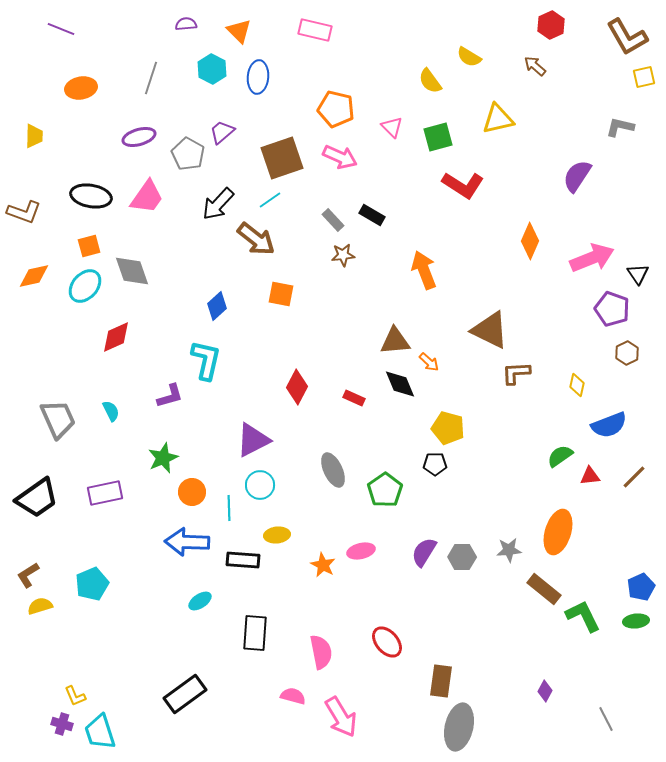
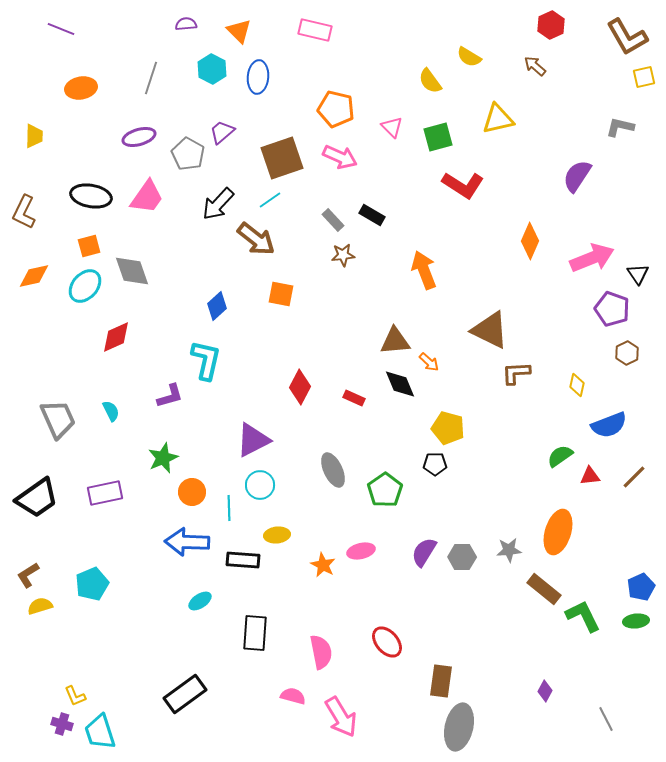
brown L-shape at (24, 212): rotated 96 degrees clockwise
red diamond at (297, 387): moved 3 px right
